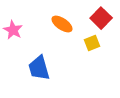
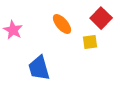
orange ellipse: rotated 15 degrees clockwise
yellow square: moved 2 px left, 1 px up; rotated 14 degrees clockwise
